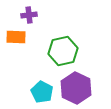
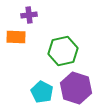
purple hexagon: rotated 8 degrees counterclockwise
